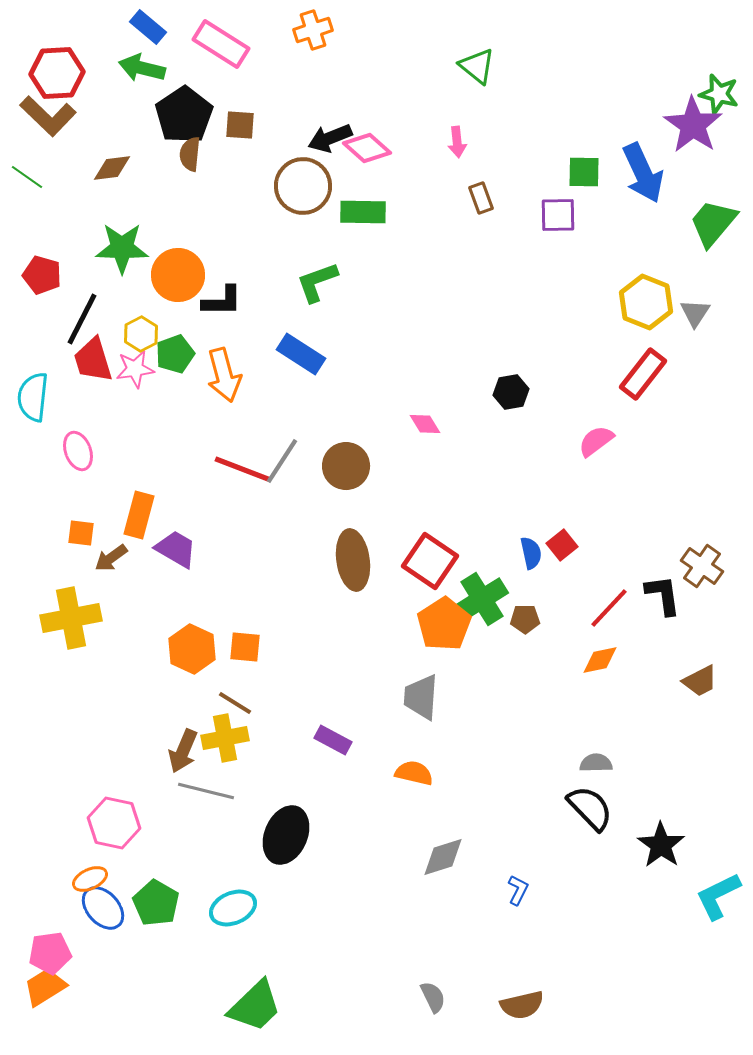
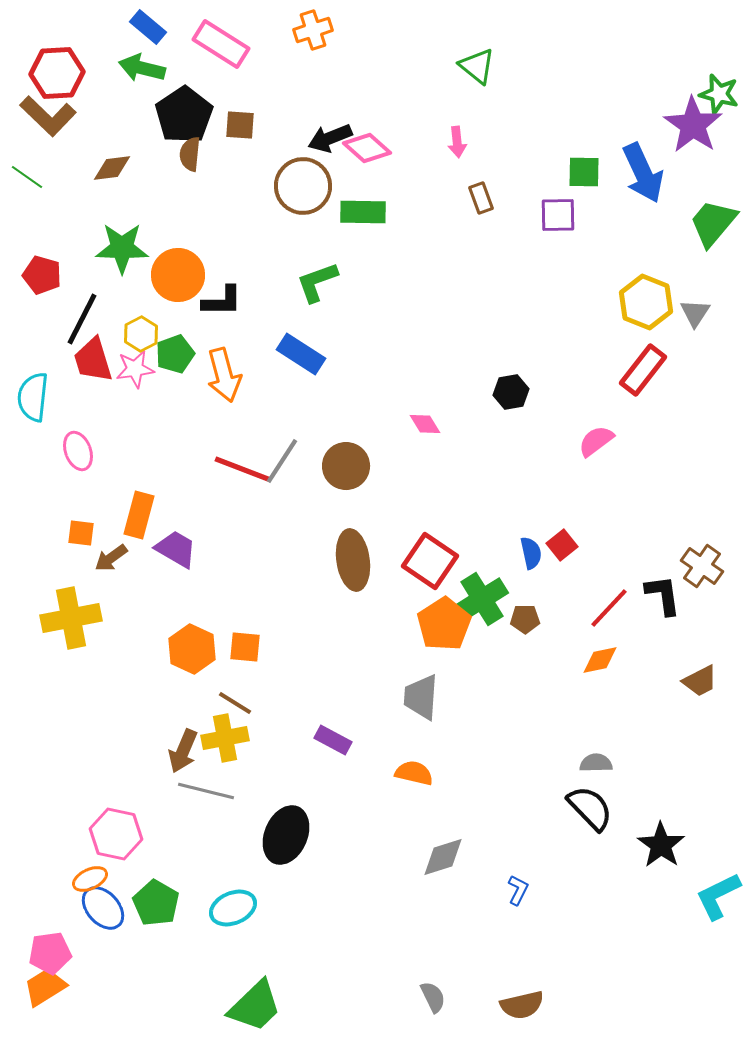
red rectangle at (643, 374): moved 4 px up
pink hexagon at (114, 823): moved 2 px right, 11 px down
